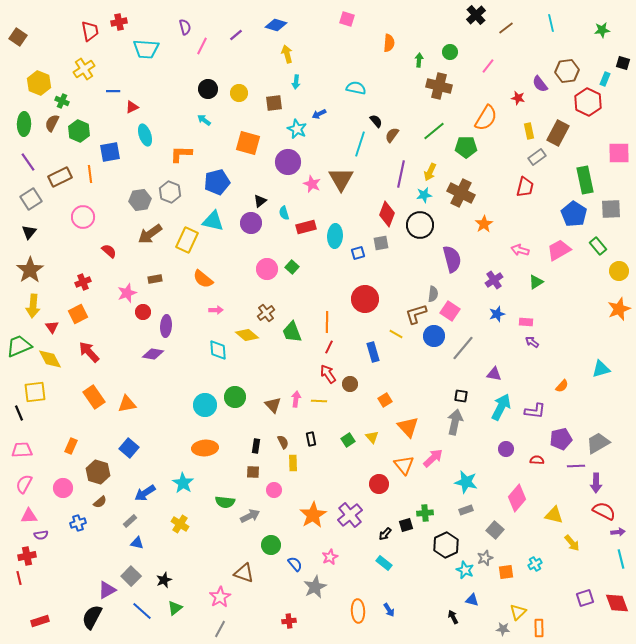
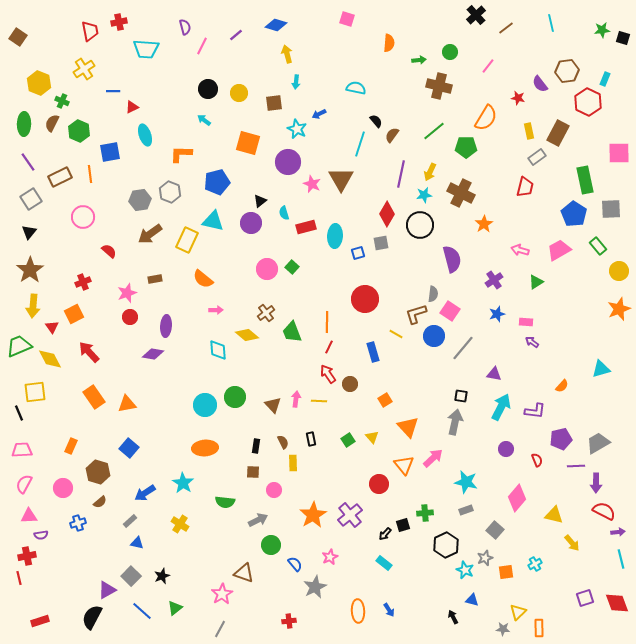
green arrow at (419, 60): rotated 80 degrees clockwise
black square at (623, 63): moved 25 px up
red diamond at (387, 214): rotated 10 degrees clockwise
red circle at (143, 312): moved 13 px left, 5 px down
orange square at (78, 314): moved 4 px left
red semicircle at (537, 460): rotated 64 degrees clockwise
gray arrow at (250, 516): moved 8 px right, 4 px down
black square at (406, 525): moved 3 px left
black star at (164, 580): moved 2 px left, 4 px up
pink star at (220, 597): moved 2 px right, 3 px up
